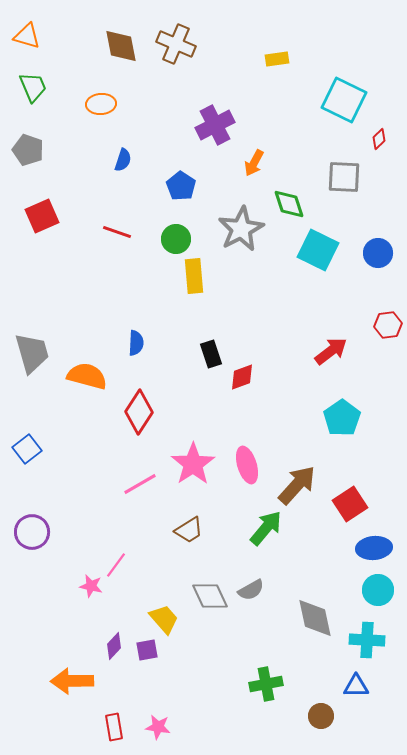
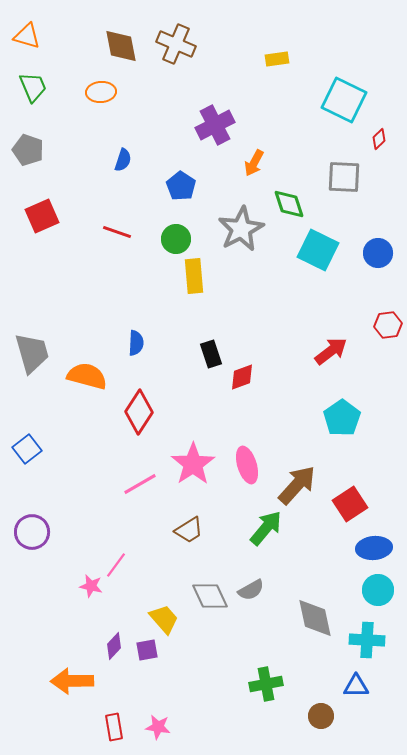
orange ellipse at (101, 104): moved 12 px up
